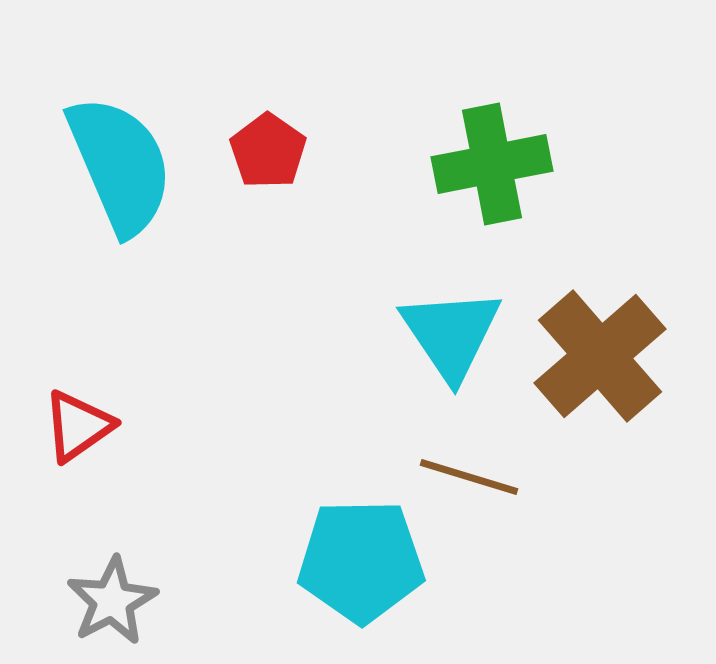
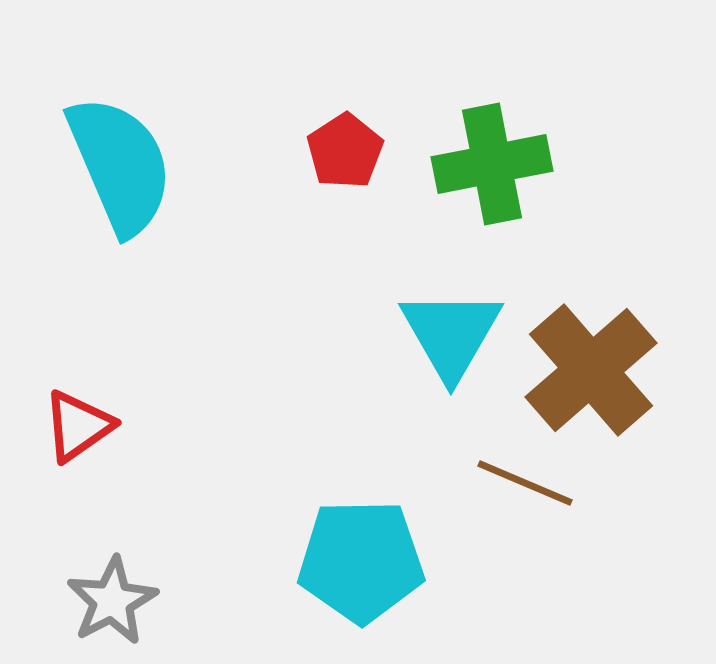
red pentagon: moved 77 px right; rotated 4 degrees clockwise
cyan triangle: rotated 4 degrees clockwise
brown cross: moved 9 px left, 14 px down
brown line: moved 56 px right, 6 px down; rotated 6 degrees clockwise
